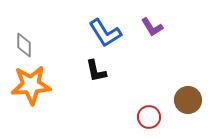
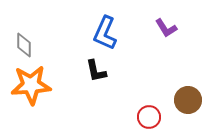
purple L-shape: moved 14 px right, 1 px down
blue L-shape: rotated 56 degrees clockwise
